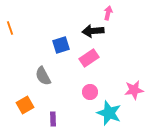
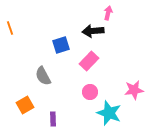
pink rectangle: moved 3 px down; rotated 12 degrees counterclockwise
